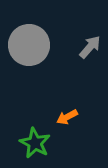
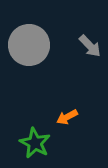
gray arrow: moved 1 px up; rotated 95 degrees clockwise
